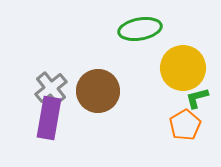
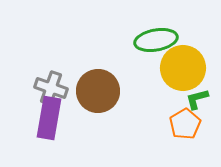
green ellipse: moved 16 px right, 11 px down
gray cross: rotated 32 degrees counterclockwise
green L-shape: moved 1 px down
orange pentagon: moved 1 px up
